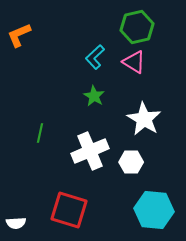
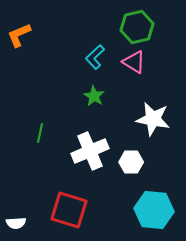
white star: moved 9 px right; rotated 20 degrees counterclockwise
